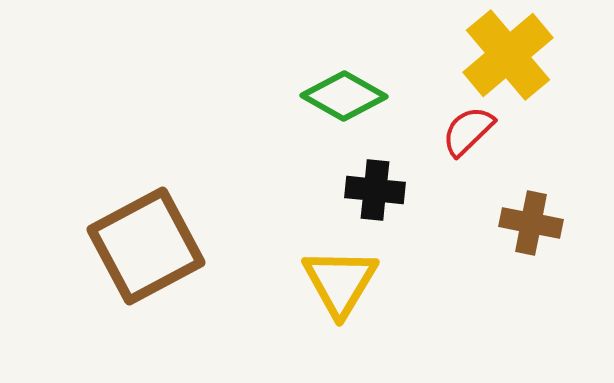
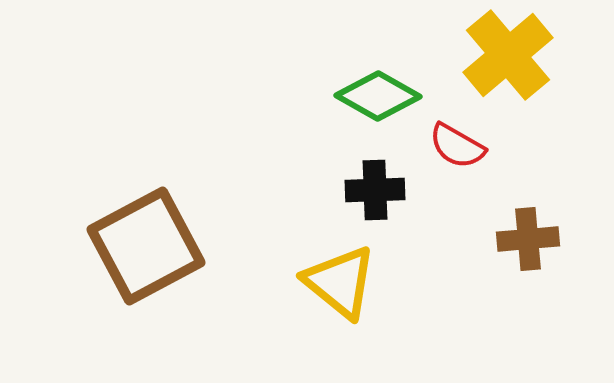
green diamond: moved 34 px right
red semicircle: moved 11 px left, 15 px down; rotated 106 degrees counterclockwise
black cross: rotated 8 degrees counterclockwise
brown cross: moved 3 px left, 16 px down; rotated 16 degrees counterclockwise
yellow triangle: rotated 22 degrees counterclockwise
